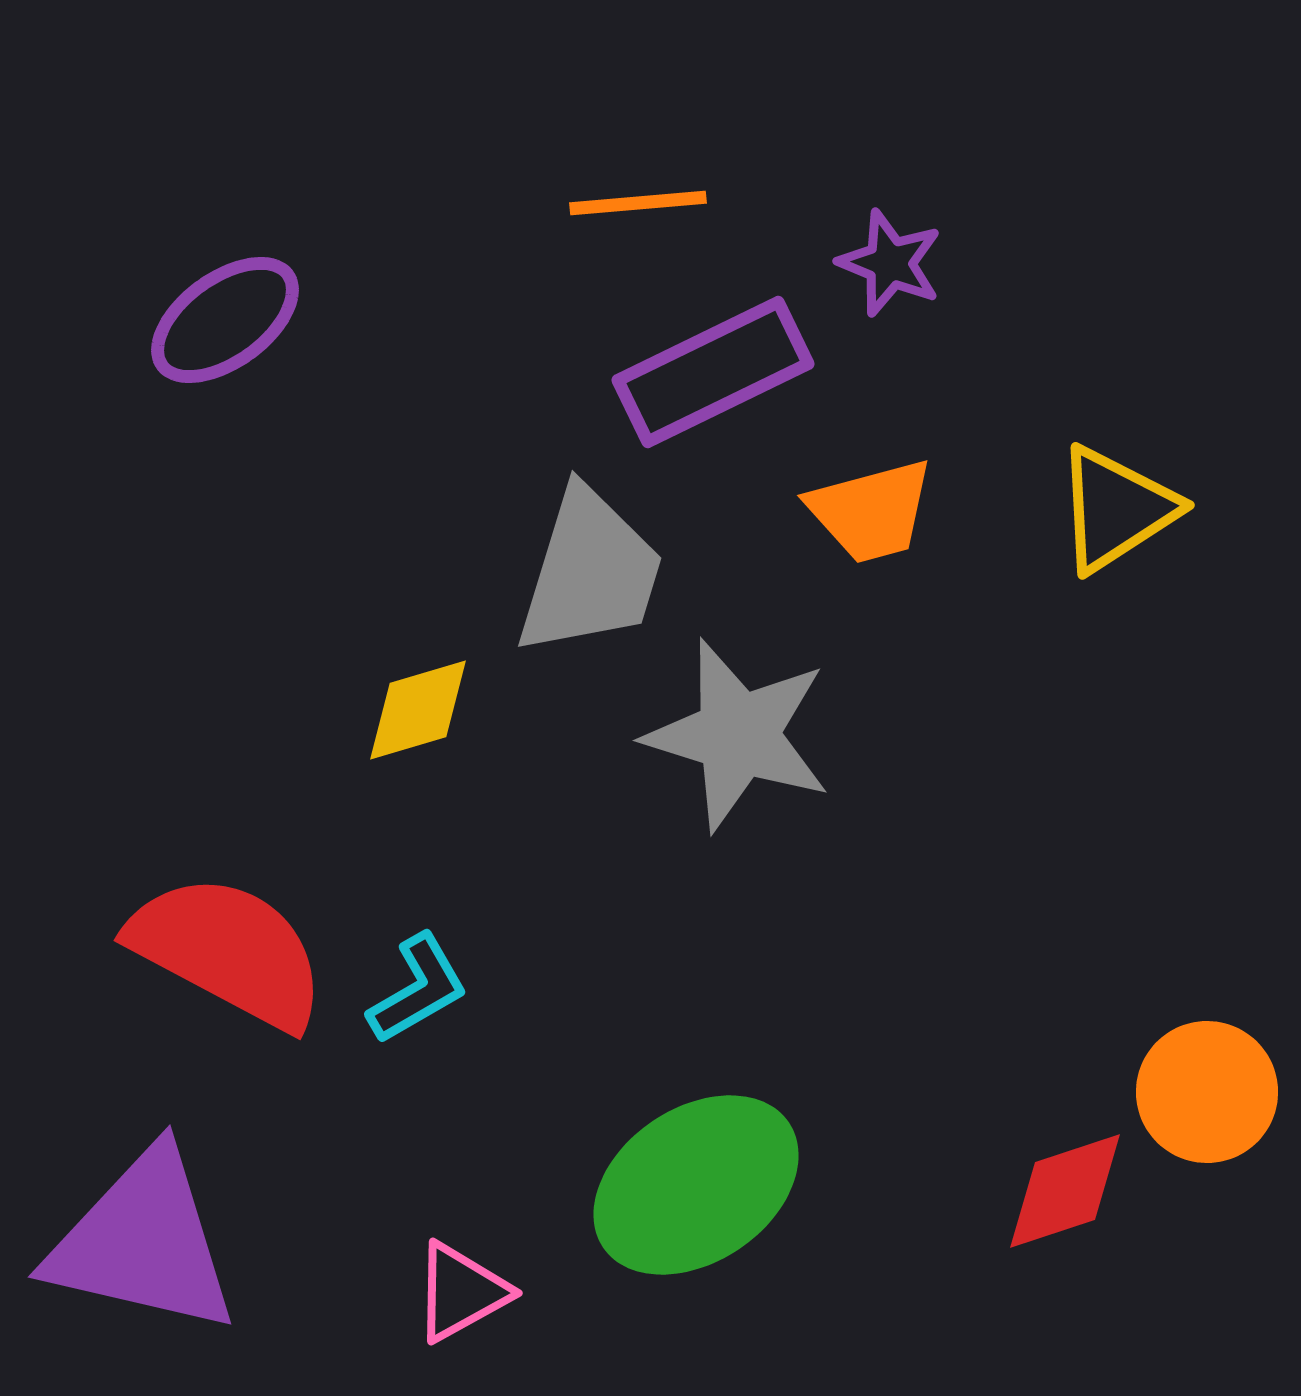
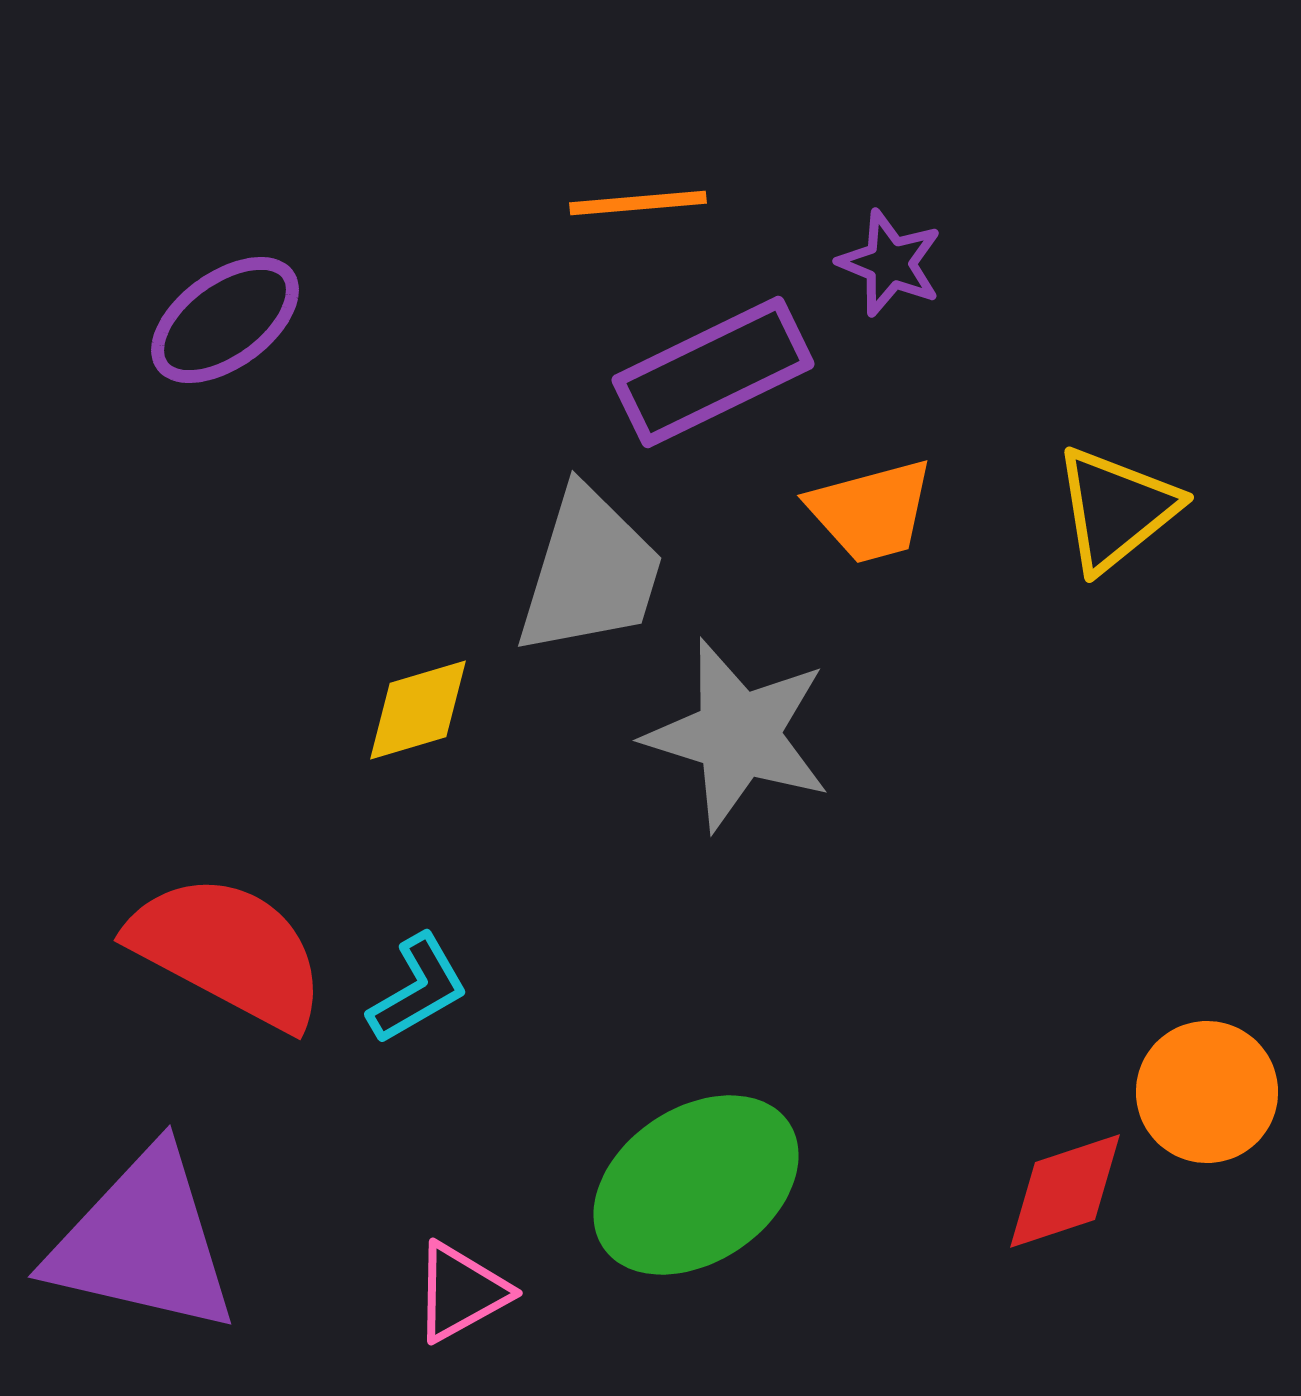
yellow triangle: rotated 6 degrees counterclockwise
